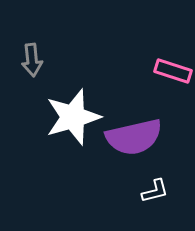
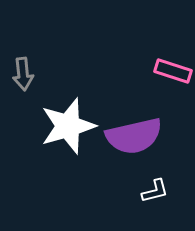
gray arrow: moved 9 px left, 14 px down
white star: moved 5 px left, 9 px down
purple semicircle: moved 1 px up
